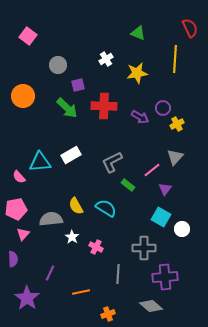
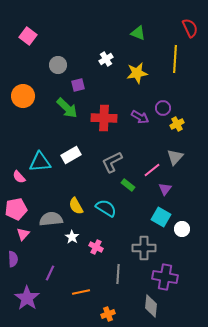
red cross: moved 12 px down
purple cross: rotated 15 degrees clockwise
gray diamond: rotated 55 degrees clockwise
